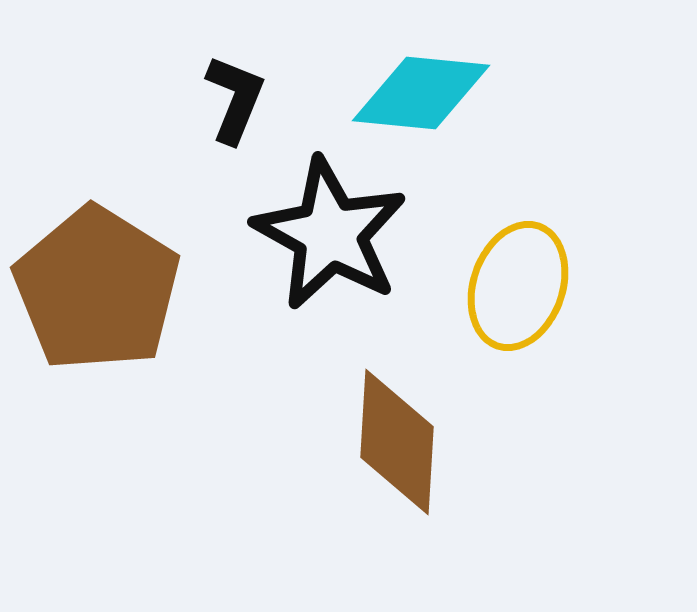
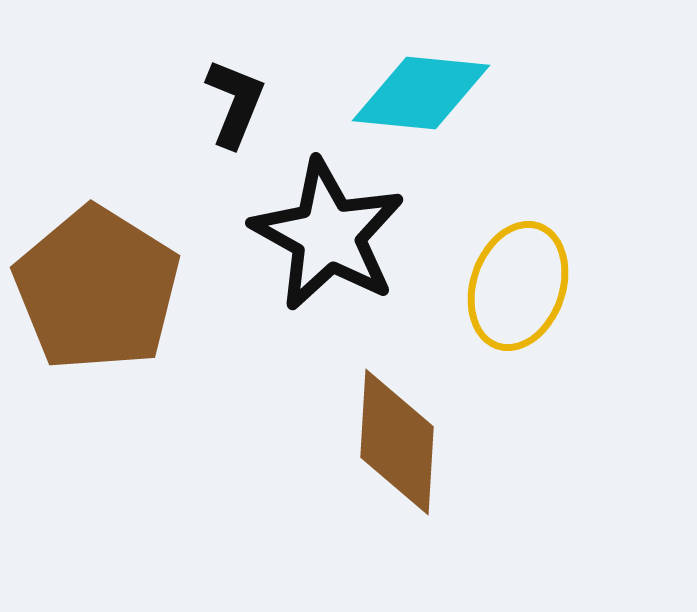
black L-shape: moved 4 px down
black star: moved 2 px left, 1 px down
